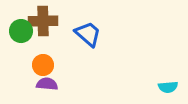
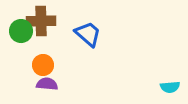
brown cross: moved 2 px left
cyan semicircle: moved 2 px right
